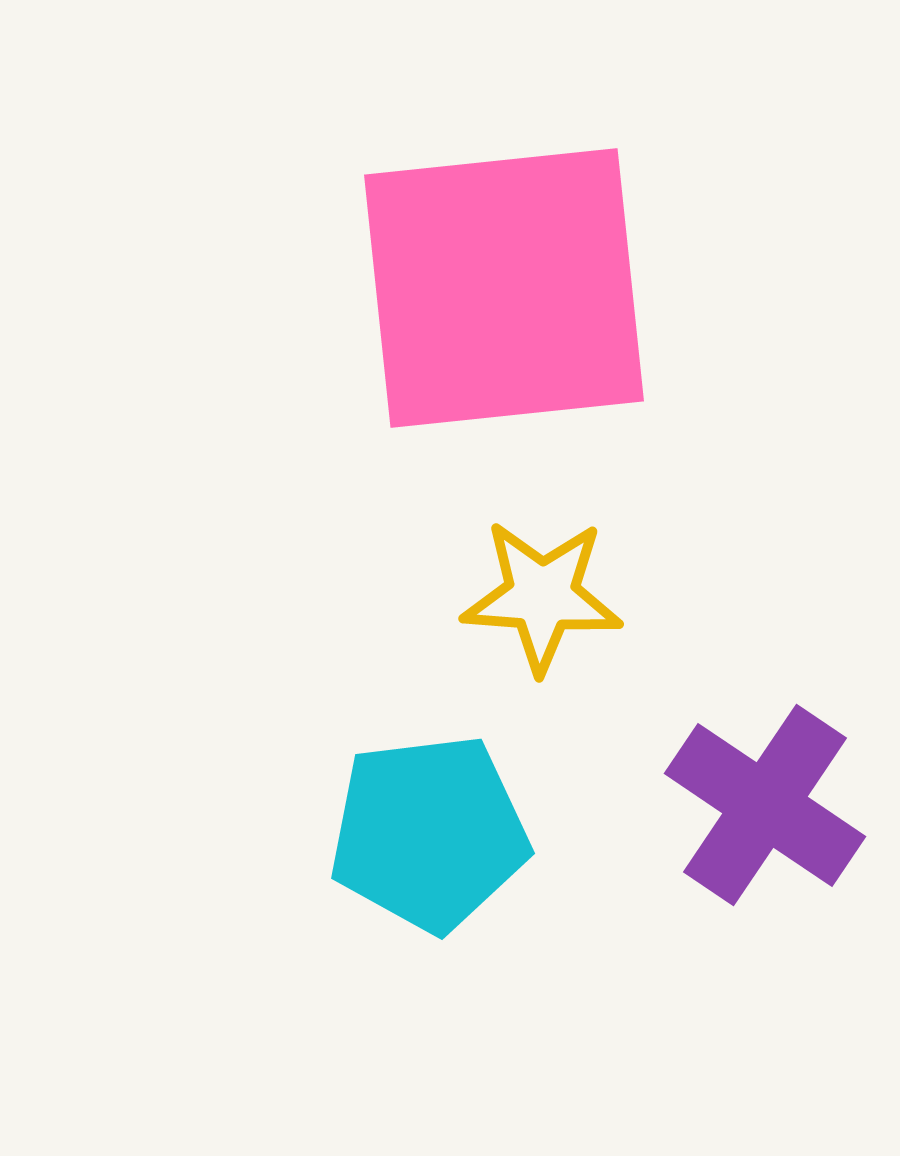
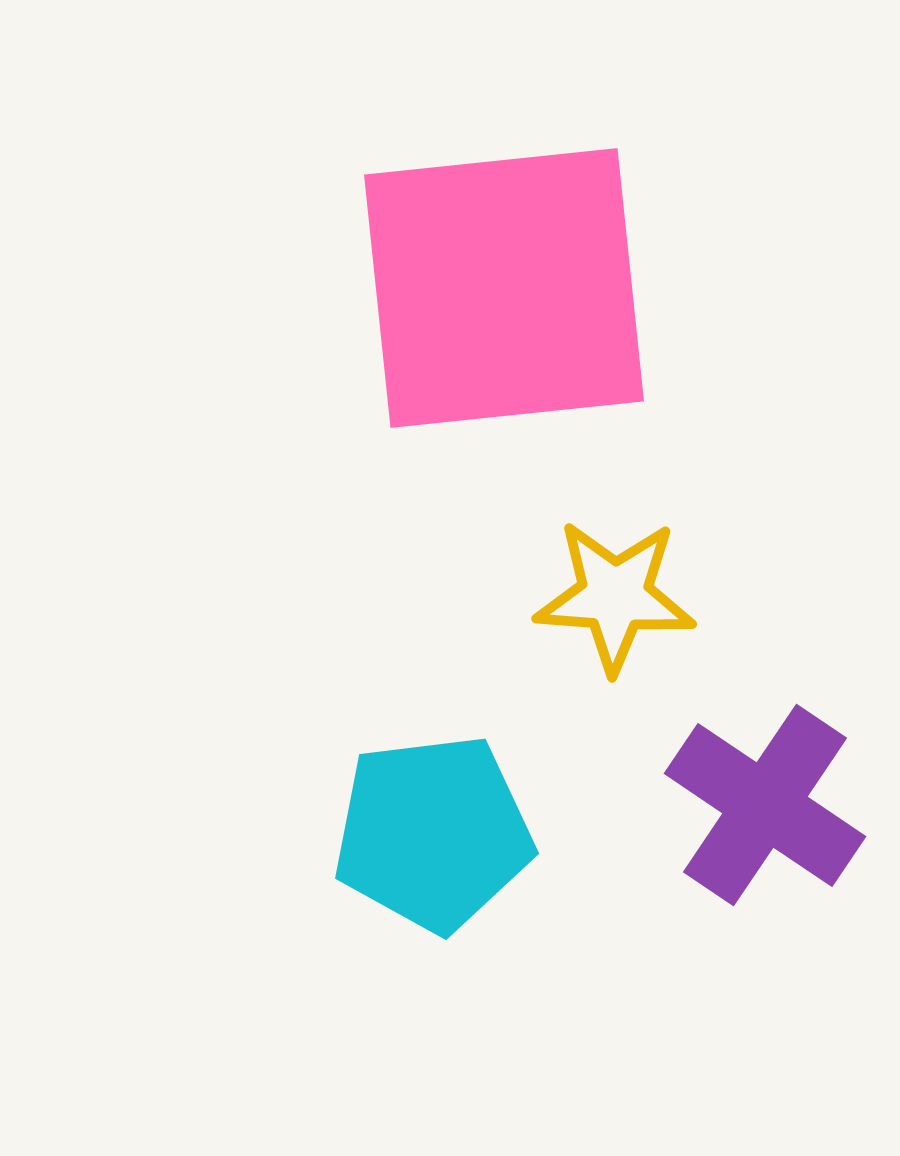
yellow star: moved 73 px right
cyan pentagon: moved 4 px right
